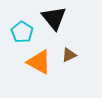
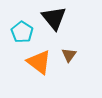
brown triangle: rotated 28 degrees counterclockwise
orange triangle: rotated 8 degrees clockwise
